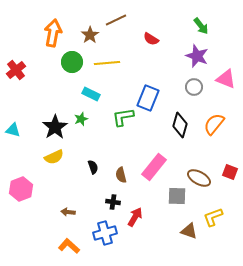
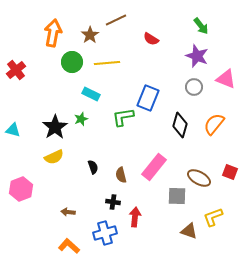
red arrow: rotated 24 degrees counterclockwise
